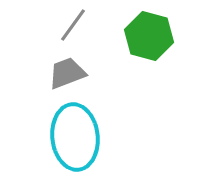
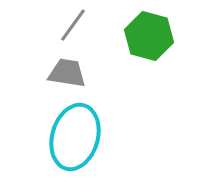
gray trapezoid: rotated 30 degrees clockwise
cyan ellipse: rotated 22 degrees clockwise
